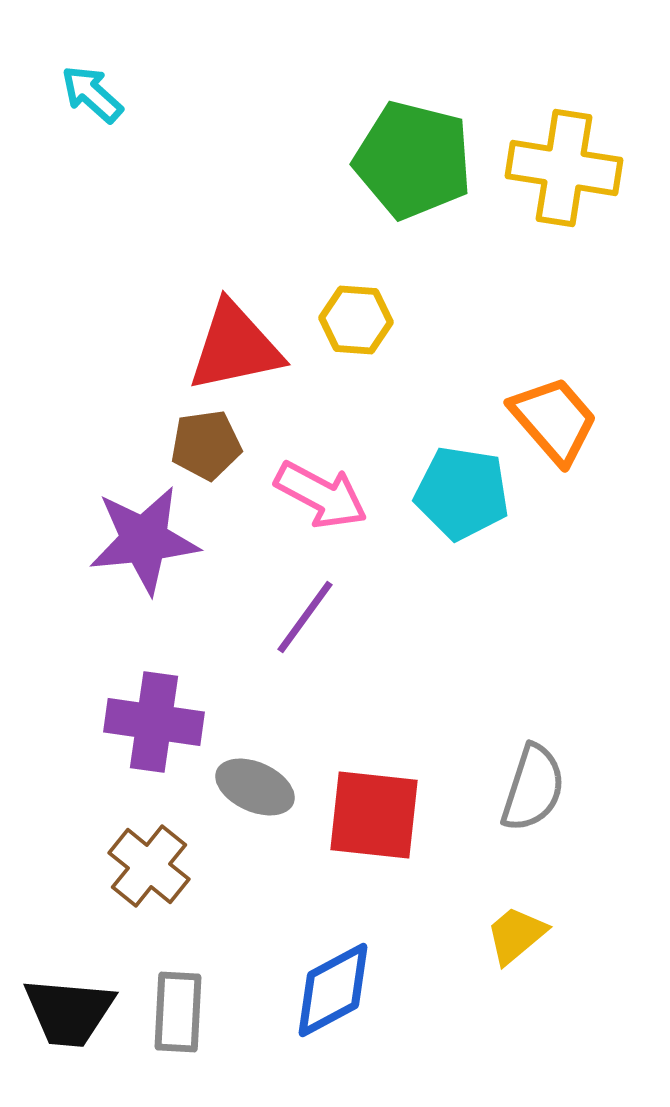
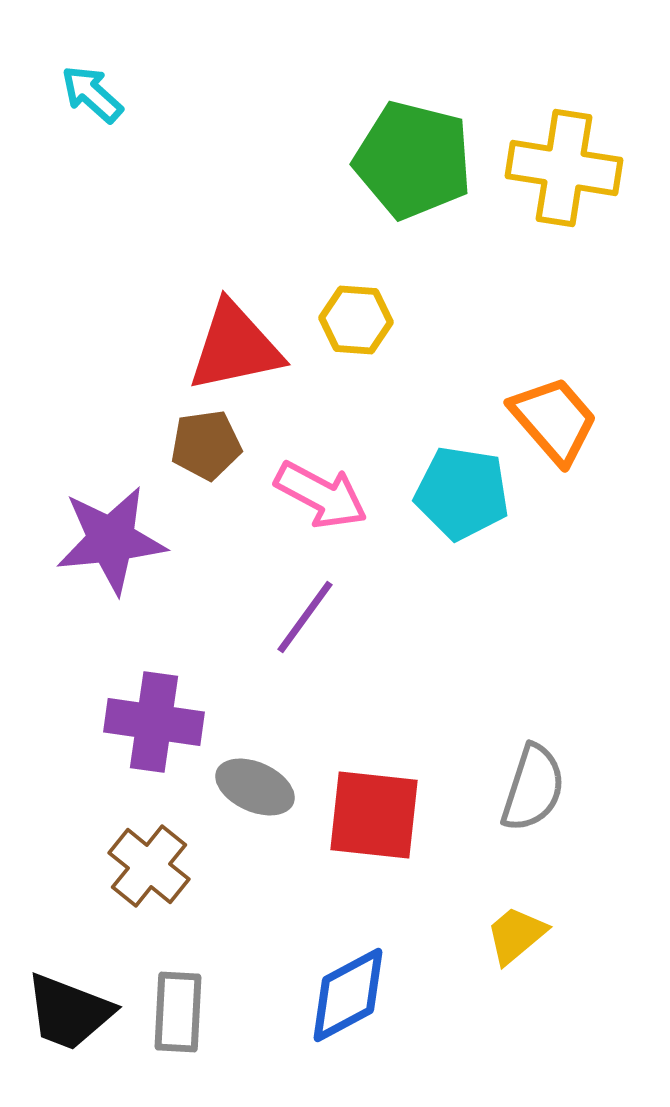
purple star: moved 33 px left
blue diamond: moved 15 px right, 5 px down
black trapezoid: rotated 16 degrees clockwise
